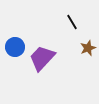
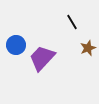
blue circle: moved 1 px right, 2 px up
